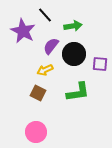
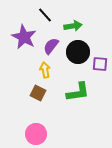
purple star: moved 1 px right, 6 px down
black circle: moved 4 px right, 2 px up
yellow arrow: rotated 105 degrees clockwise
pink circle: moved 2 px down
